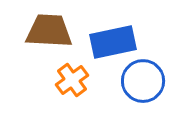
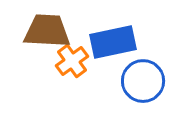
brown trapezoid: moved 2 px left
orange cross: moved 19 px up
